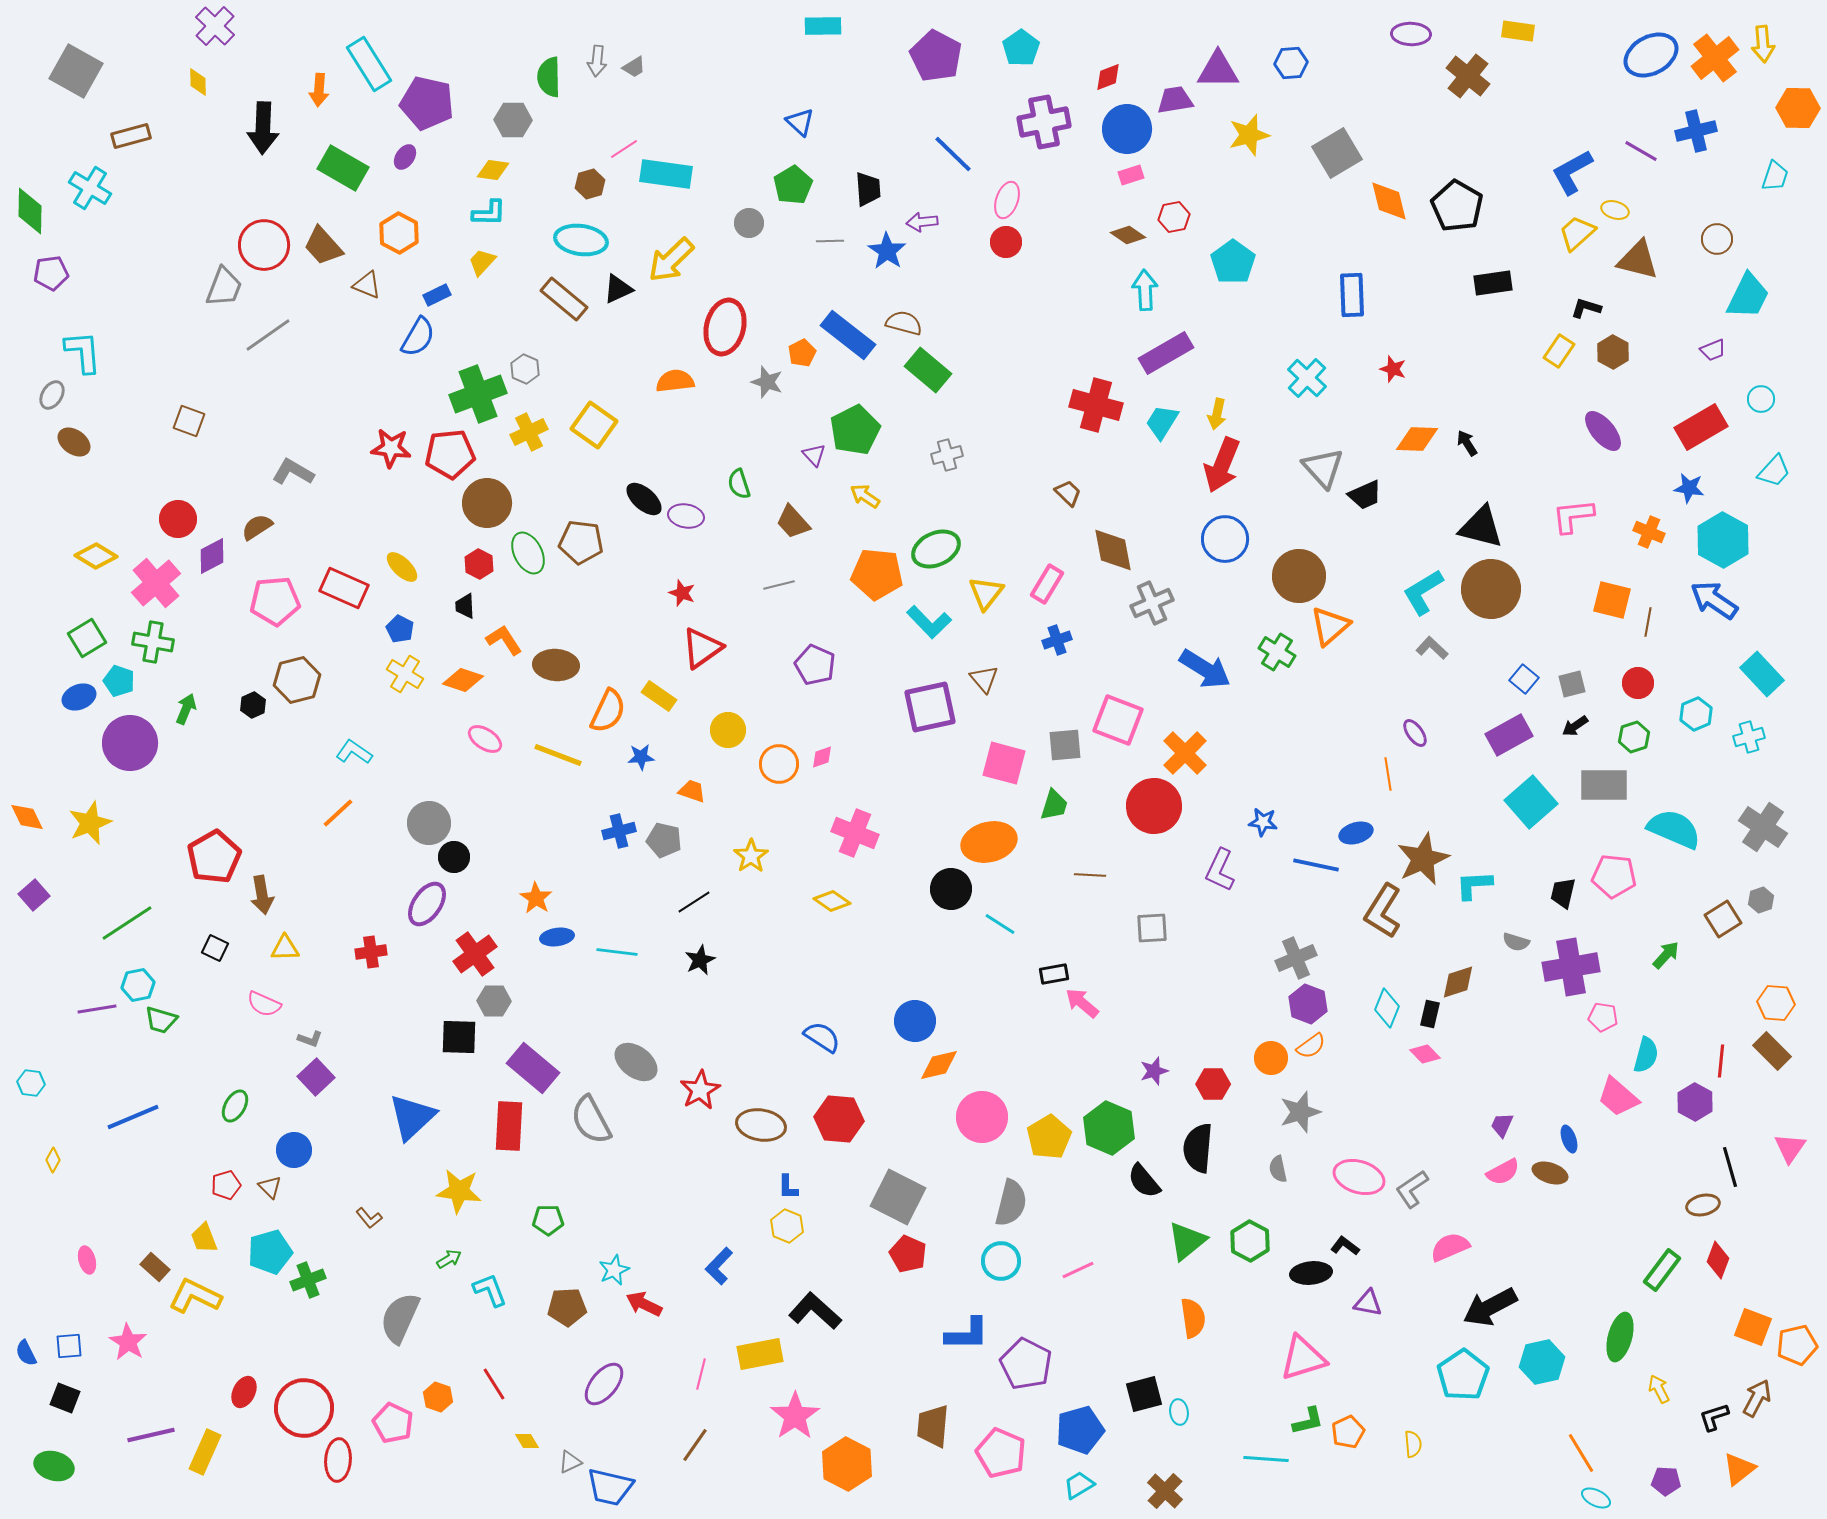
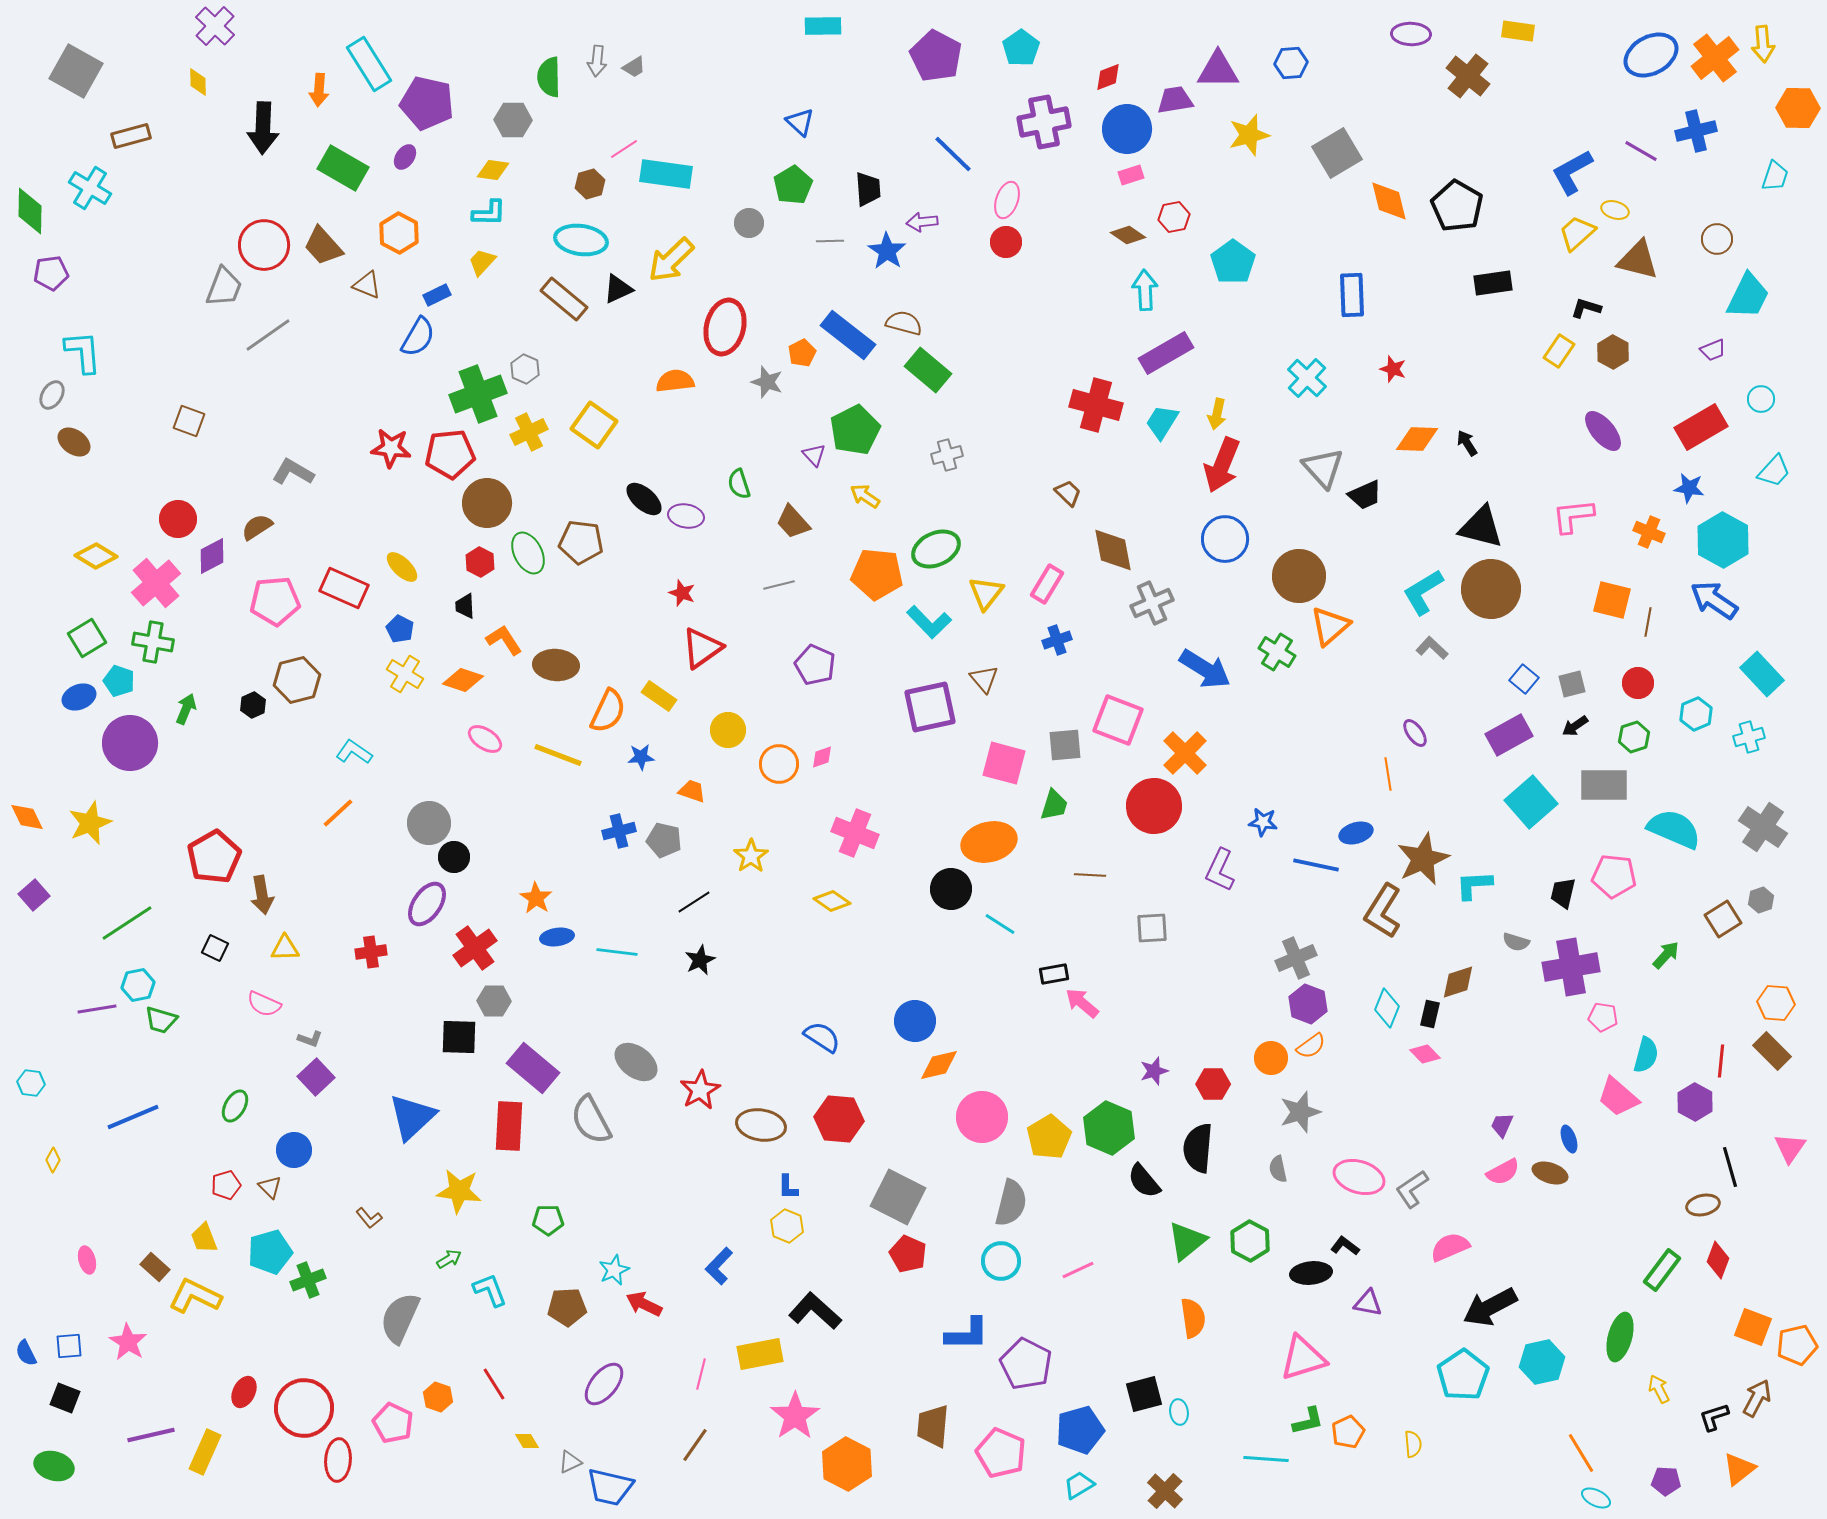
red hexagon at (479, 564): moved 1 px right, 2 px up
red cross at (475, 954): moved 6 px up
